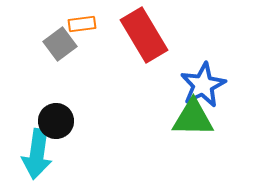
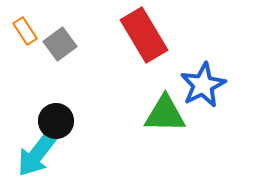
orange rectangle: moved 57 px left, 7 px down; rotated 64 degrees clockwise
green triangle: moved 28 px left, 4 px up
cyan arrow: rotated 30 degrees clockwise
